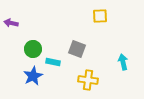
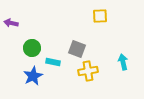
green circle: moved 1 px left, 1 px up
yellow cross: moved 9 px up; rotated 18 degrees counterclockwise
